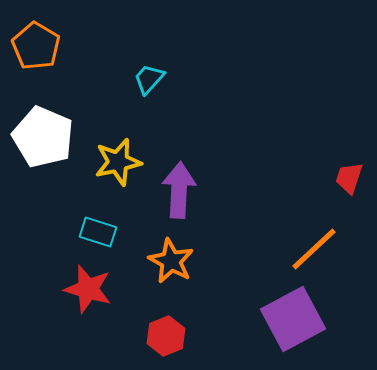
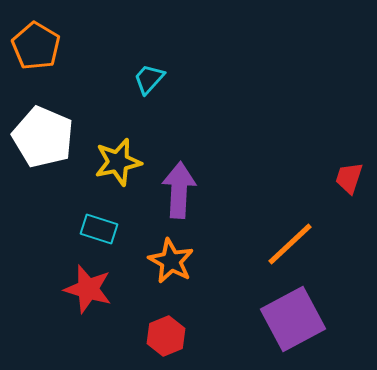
cyan rectangle: moved 1 px right, 3 px up
orange line: moved 24 px left, 5 px up
